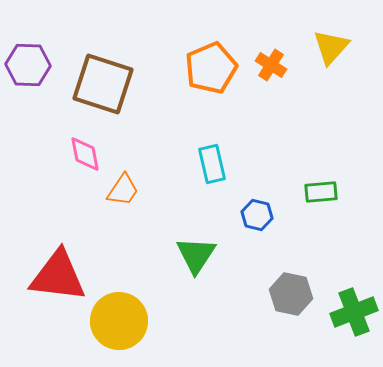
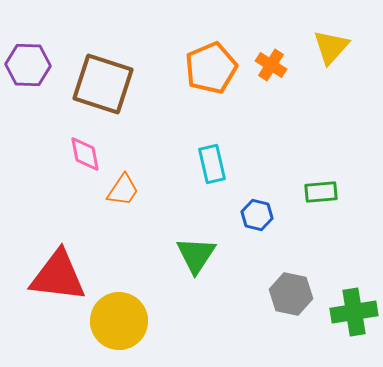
green cross: rotated 12 degrees clockwise
